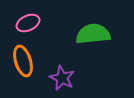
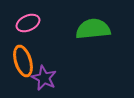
green semicircle: moved 5 px up
purple star: moved 18 px left
